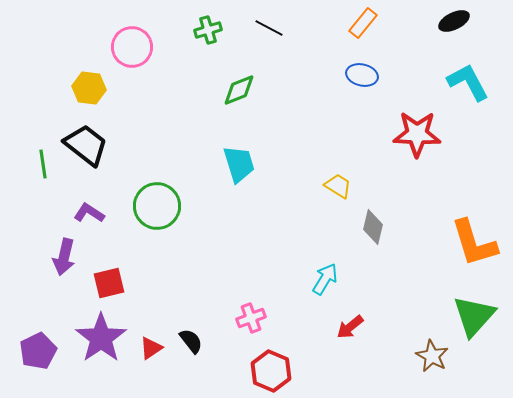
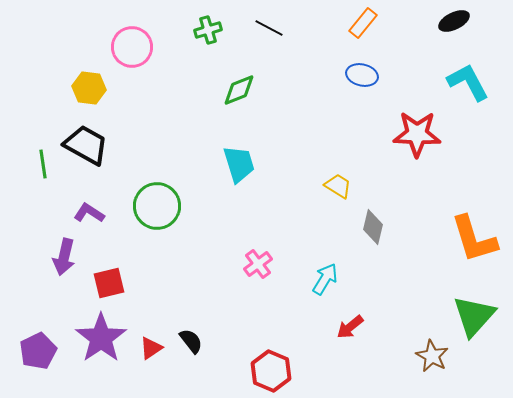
black trapezoid: rotated 9 degrees counterclockwise
orange L-shape: moved 4 px up
pink cross: moved 7 px right, 54 px up; rotated 16 degrees counterclockwise
